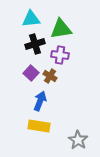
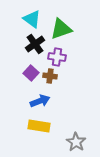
cyan triangle: moved 1 px right; rotated 42 degrees clockwise
green triangle: rotated 10 degrees counterclockwise
black cross: rotated 18 degrees counterclockwise
purple cross: moved 3 px left, 2 px down
brown cross: rotated 24 degrees counterclockwise
blue arrow: rotated 48 degrees clockwise
gray star: moved 2 px left, 2 px down
